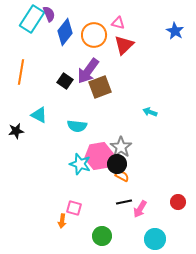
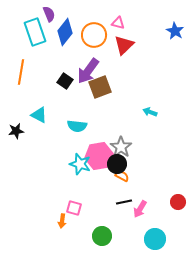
cyan rectangle: moved 3 px right, 13 px down; rotated 52 degrees counterclockwise
